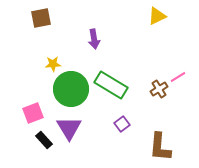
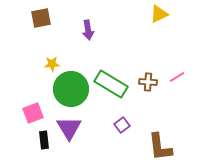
yellow triangle: moved 2 px right, 2 px up
purple arrow: moved 6 px left, 9 px up
yellow star: moved 1 px left
pink line: moved 1 px left
green rectangle: moved 1 px up
brown cross: moved 11 px left, 7 px up; rotated 36 degrees clockwise
purple square: moved 1 px down
black rectangle: rotated 36 degrees clockwise
brown L-shape: rotated 12 degrees counterclockwise
